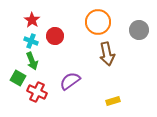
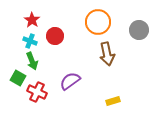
cyan cross: moved 1 px left
